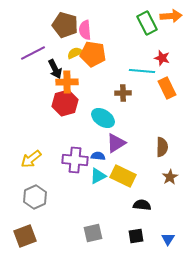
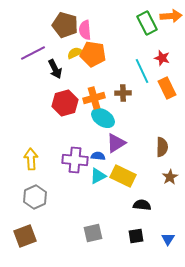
cyan line: rotated 60 degrees clockwise
orange cross: moved 27 px right, 16 px down; rotated 15 degrees counterclockwise
yellow arrow: rotated 125 degrees clockwise
